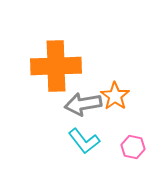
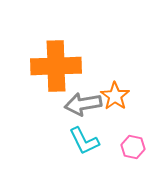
cyan L-shape: rotated 12 degrees clockwise
